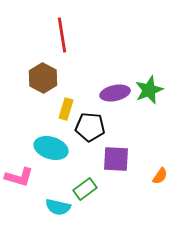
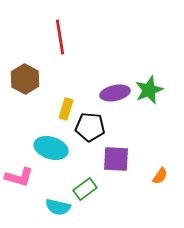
red line: moved 2 px left, 2 px down
brown hexagon: moved 18 px left, 1 px down
